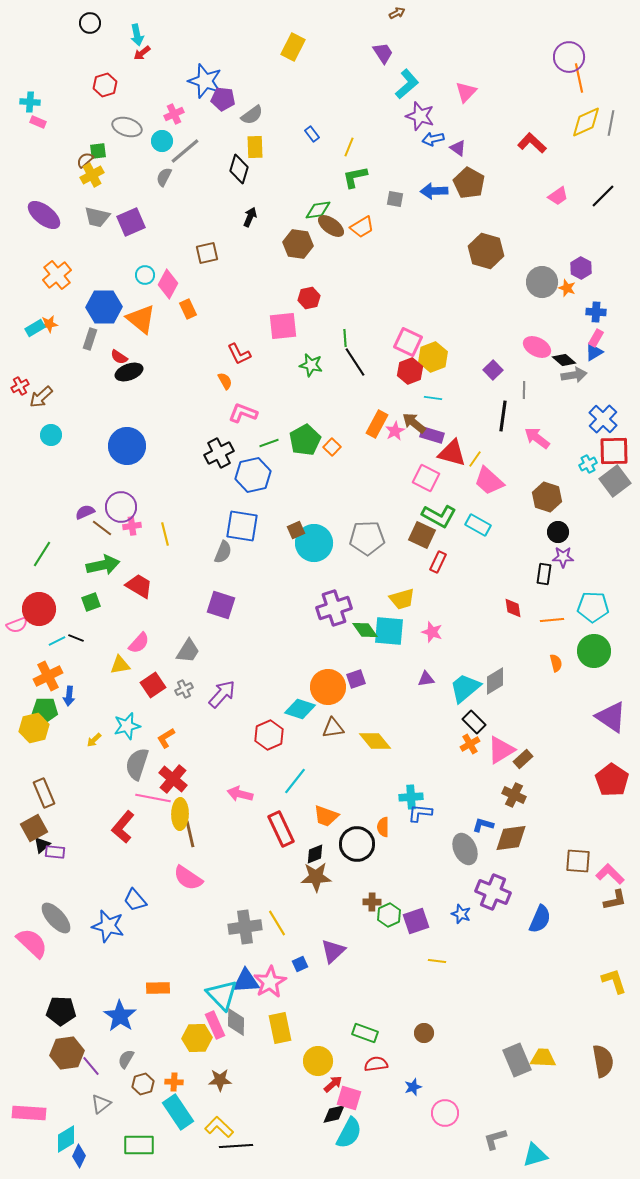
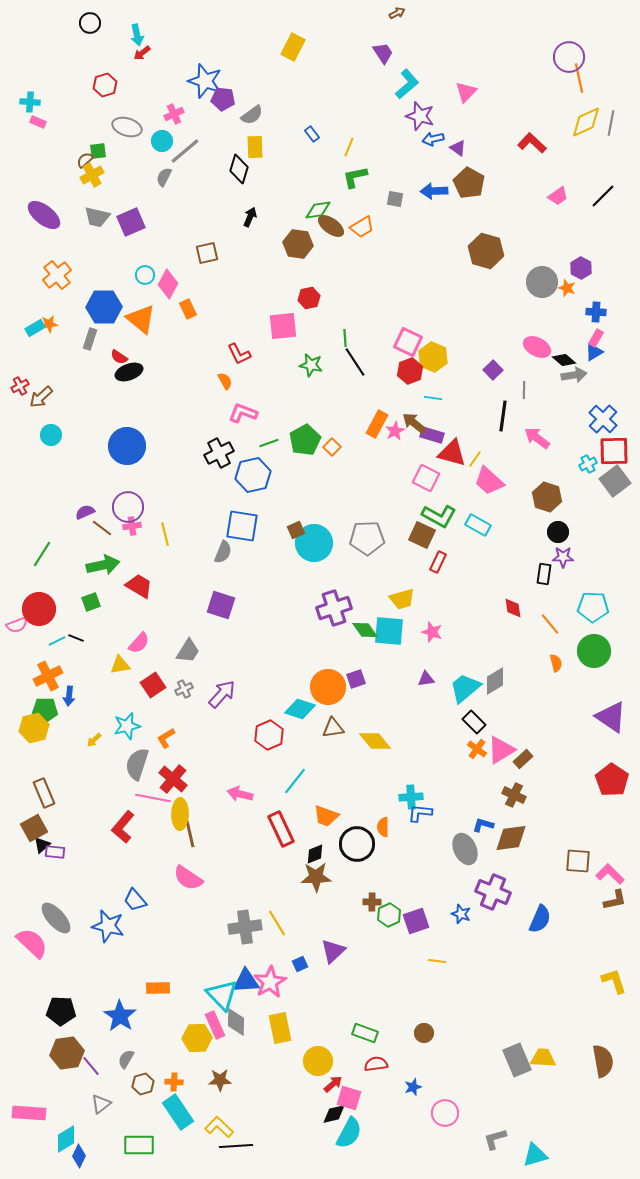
yellow hexagon at (433, 357): rotated 16 degrees counterclockwise
purple circle at (121, 507): moved 7 px right
orange line at (552, 620): moved 2 px left, 4 px down; rotated 55 degrees clockwise
orange cross at (470, 744): moved 7 px right, 5 px down; rotated 24 degrees counterclockwise
